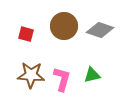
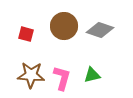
pink L-shape: moved 1 px up
